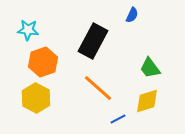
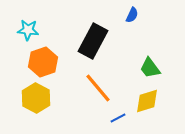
orange line: rotated 8 degrees clockwise
blue line: moved 1 px up
